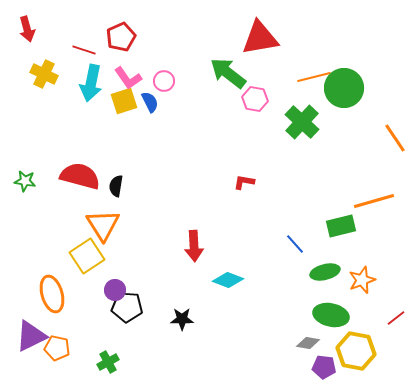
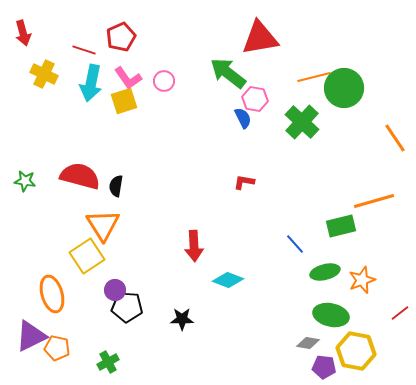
red arrow at (27, 29): moved 4 px left, 4 px down
blue semicircle at (150, 102): moved 93 px right, 16 px down
red line at (396, 318): moved 4 px right, 5 px up
